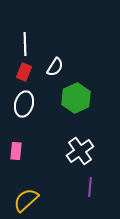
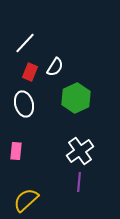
white line: moved 1 px up; rotated 45 degrees clockwise
red rectangle: moved 6 px right
white ellipse: rotated 30 degrees counterclockwise
purple line: moved 11 px left, 5 px up
